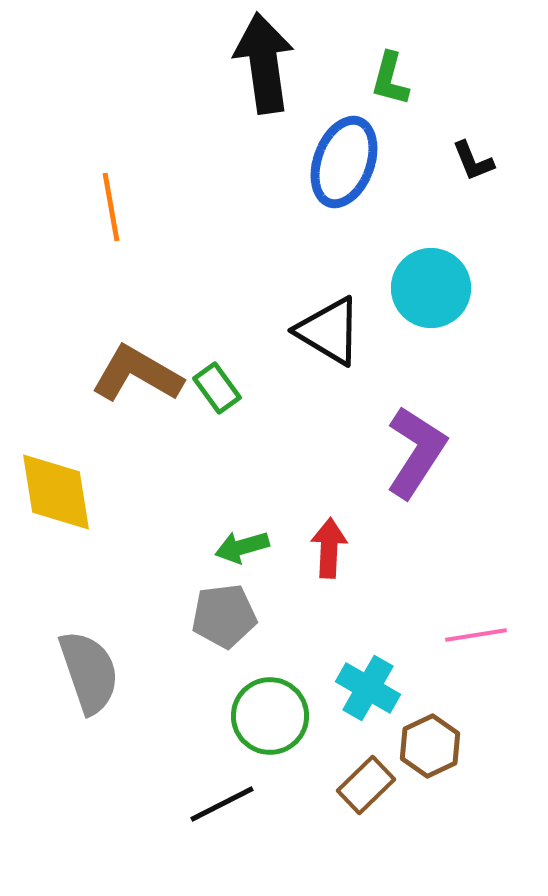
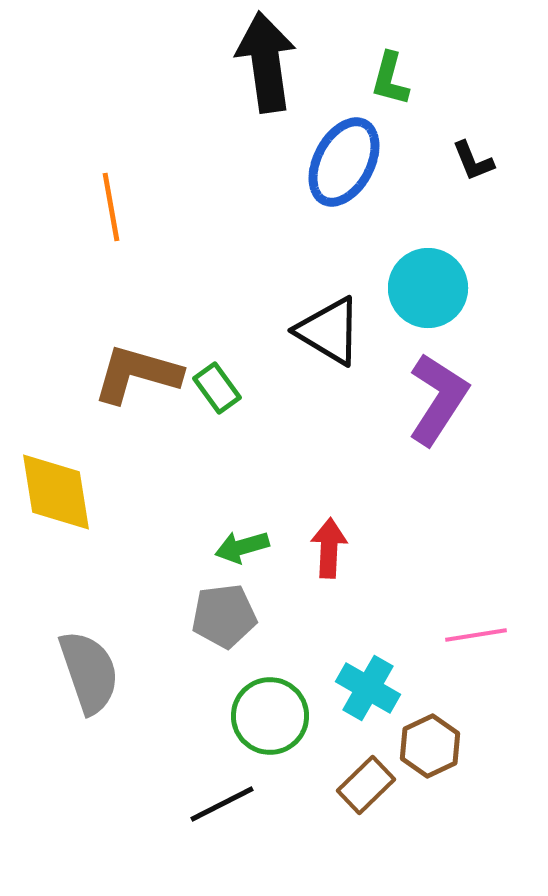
black arrow: moved 2 px right, 1 px up
blue ellipse: rotated 8 degrees clockwise
cyan circle: moved 3 px left
brown L-shape: rotated 14 degrees counterclockwise
purple L-shape: moved 22 px right, 53 px up
